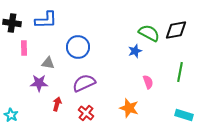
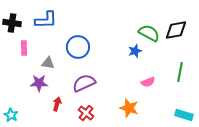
pink semicircle: rotated 88 degrees clockwise
